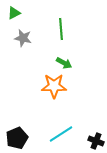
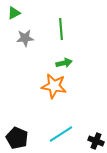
gray star: moved 2 px right; rotated 18 degrees counterclockwise
green arrow: rotated 42 degrees counterclockwise
orange star: rotated 10 degrees clockwise
black pentagon: rotated 25 degrees counterclockwise
